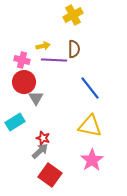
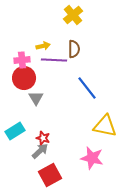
yellow cross: rotated 12 degrees counterclockwise
pink cross: rotated 21 degrees counterclockwise
red circle: moved 4 px up
blue line: moved 3 px left
cyan rectangle: moved 9 px down
yellow triangle: moved 15 px right
pink star: moved 2 px up; rotated 25 degrees counterclockwise
red square: rotated 25 degrees clockwise
